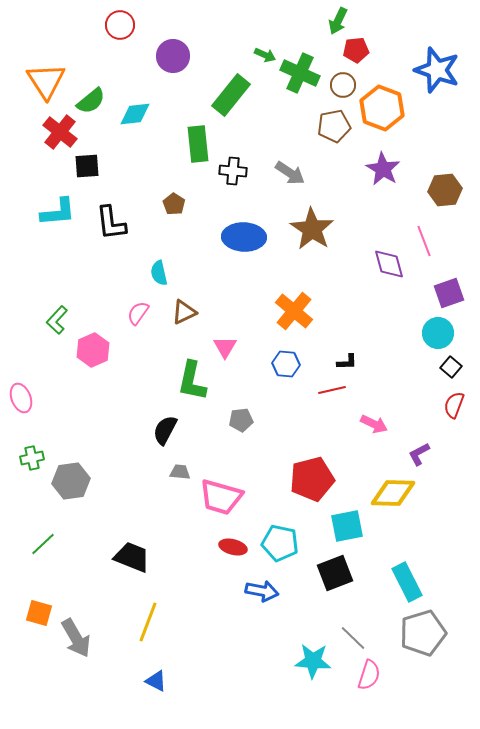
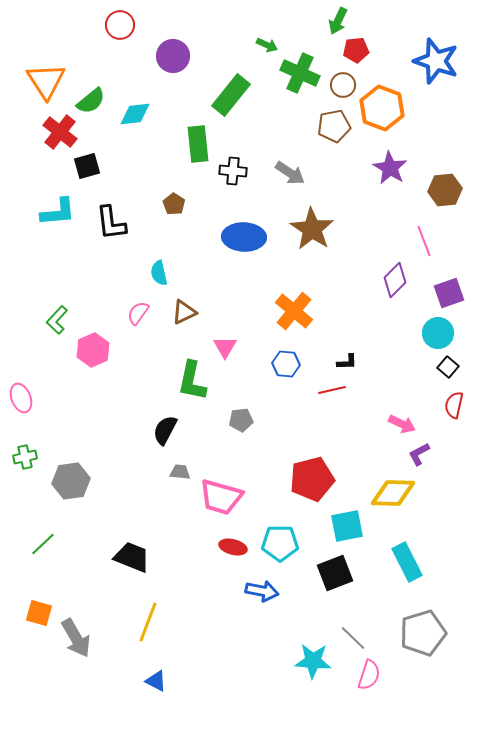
green arrow at (265, 55): moved 2 px right, 10 px up
blue star at (437, 70): moved 1 px left, 9 px up
black square at (87, 166): rotated 12 degrees counterclockwise
purple star at (383, 169): moved 7 px right, 1 px up
purple diamond at (389, 264): moved 6 px right, 16 px down; rotated 60 degrees clockwise
black square at (451, 367): moved 3 px left
red semicircle at (454, 405): rotated 8 degrees counterclockwise
pink arrow at (374, 424): moved 28 px right
green cross at (32, 458): moved 7 px left, 1 px up
cyan pentagon at (280, 543): rotated 12 degrees counterclockwise
cyan rectangle at (407, 582): moved 20 px up
